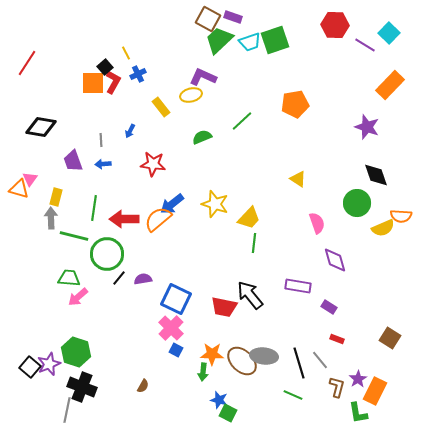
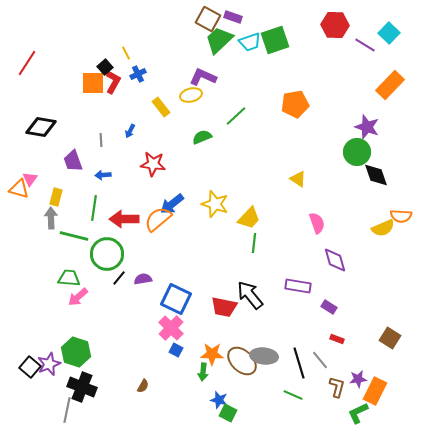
green line at (242, 121): moved 6 px left, 5 px up
blue arrow at (103, 164): moved 11 px down
green circle at (357, 203): moved 51 px up
purple star at (358, 379): rotated 24 degrees clockwise
green L-shape at (358, 413): rotated 75 degrees clockwise
